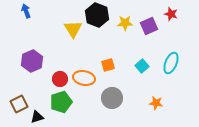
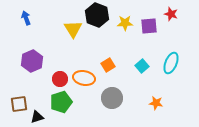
blue arrow: moved 7 px down
purple square: rotated 18 degrees clockwise
orange square: rotated 16 degrees counterclockwise
brown square: rotated 18 degrees clockwise
